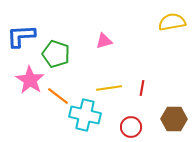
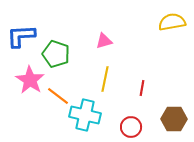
yellow line: moved 4 px left, 9 px up; rotated 70 degrees counterclockwise
